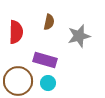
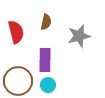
brown semicircle: moved 3 px left
red semicircle: rotated 15 degrees counterclockwise
purple rectangle: rotated 75 degrees clockwise
cyan circle: moved 2 px down
